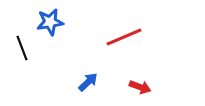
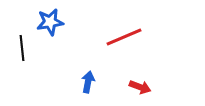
black line: rotated 15 degrees clockwise
blue arrow: rotated 35 degrees counterclockwise
